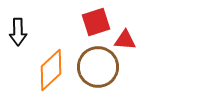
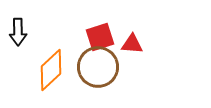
red square: moved 4 px right, 15 px down
red triangle: moved 7 px right, 4 px down
